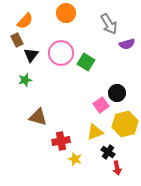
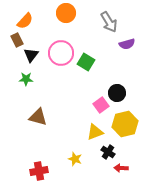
gray arrow: moved 2 px up
green star: moved 1 px right, 1 px up; rotated 16 degrees clockwise
red cross: moved 22 px left, 30 px down
red arrow: moved 4 px right; rotated 104 degrees clockwise
